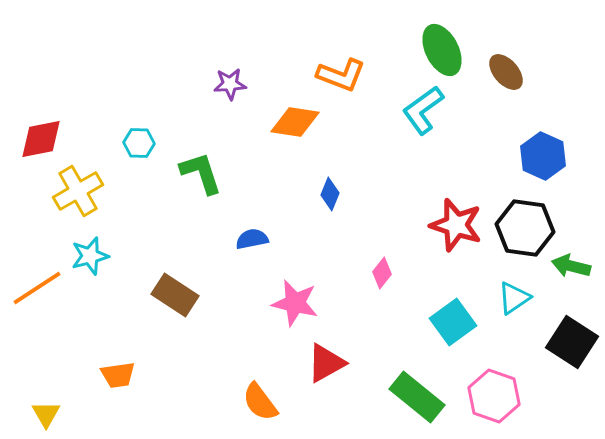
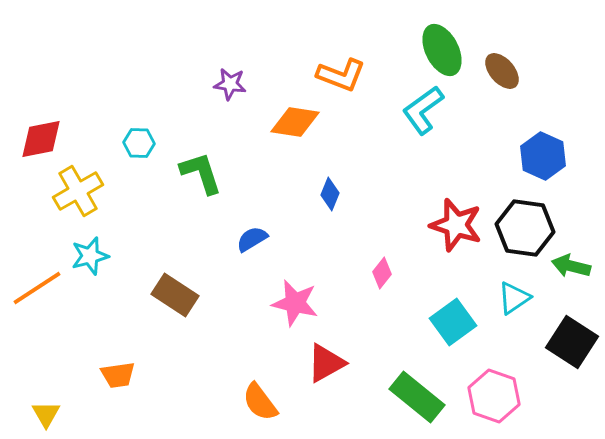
brown ellipse: moved 4 px left, 1 px up
purple star: rotated 12 degrees clockwise
blue semicircle: rotated 20 degrees counterclockwise
